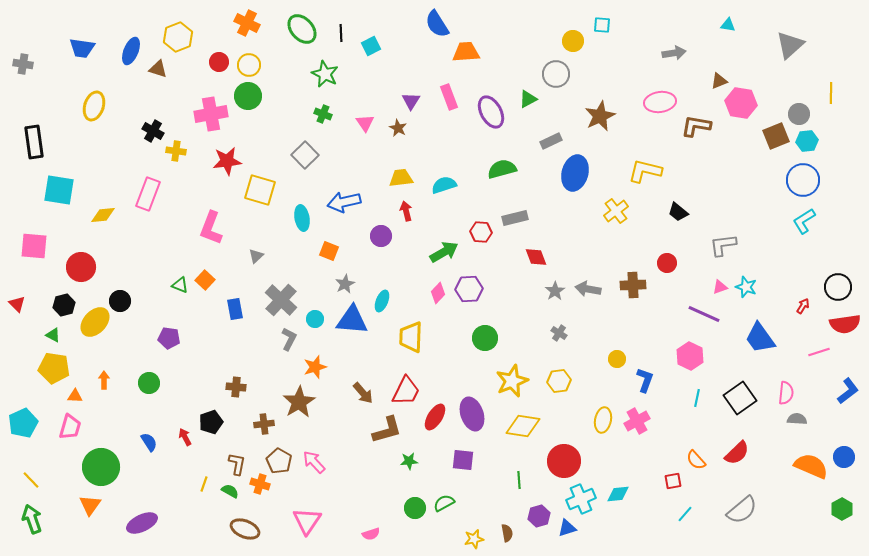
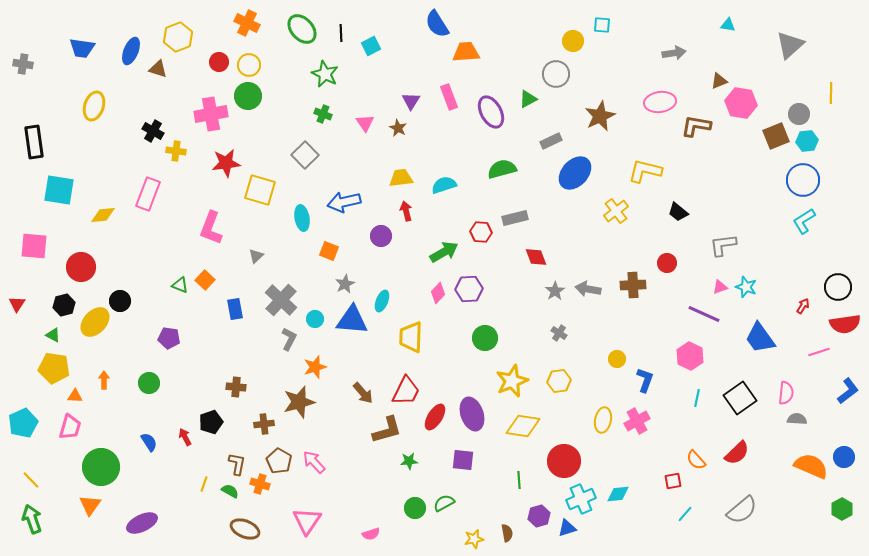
red star at (227, 161): moved 1 px left, 2 px down
blue ellipse at (575, 173): rotated 28 degrees clockwise
red triangle at (17, 304): rotated 18 degrees clockwise
brown star at (299, 402): rotated 16 degrees clockwise
